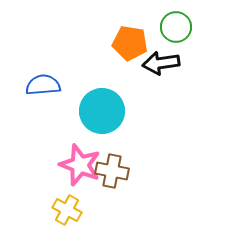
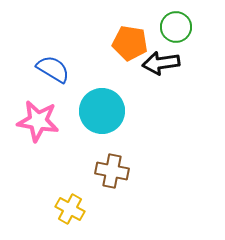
blue semicircle: moved 10 px right, 16 px up; rotated 36 degrees clockwise
pink star: moved 42 px left, 44 px up; rotated 12 degrees counterclockwise
yellow cross: moved 3 px right, 1 px up
